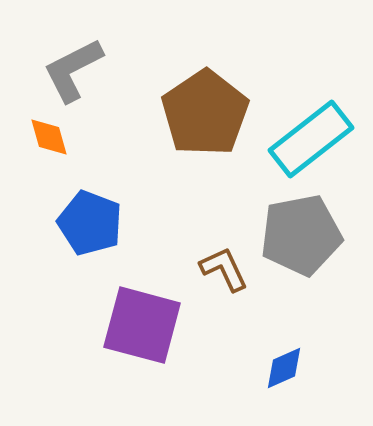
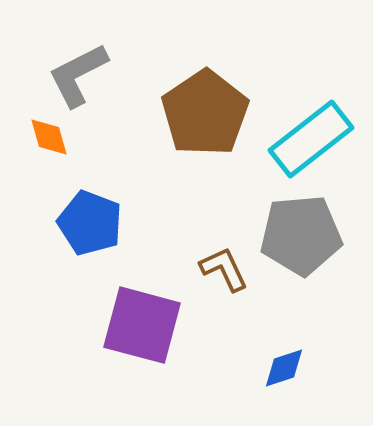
gray L-shape: moved 5 px right, 5 px down
gray pentagon: rotated 6 degrees clockwise
blue diamond: rotated 6 degrees clockwise
